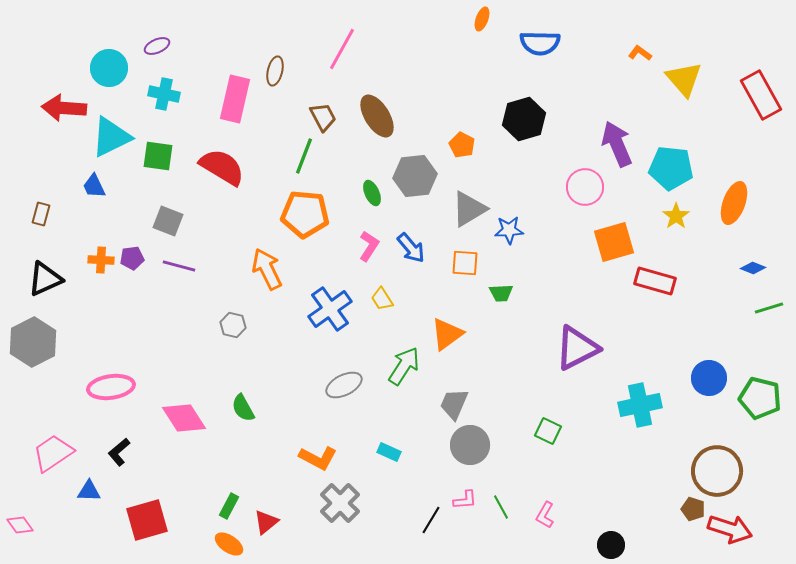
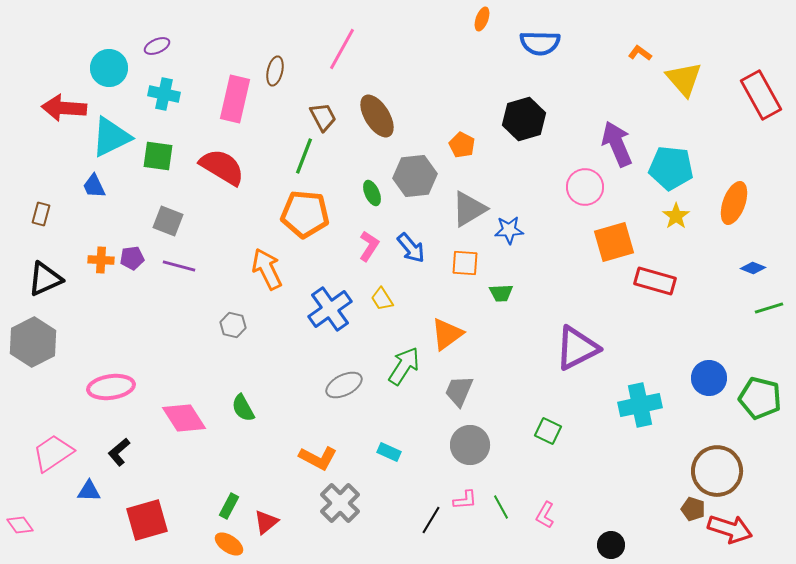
gray trapezoid at (454, 404): moved 5 px right, 13 px up
